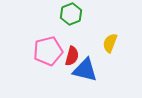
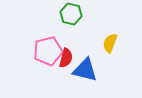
green hexagon: rotated 25 degrees counterclockwise
red semicircle: moved 6 px left, 2 px down
